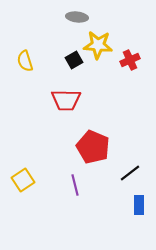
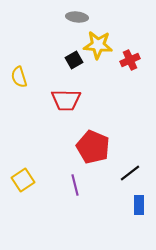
yellow semicircle: moved 6 px left, 16 px down
